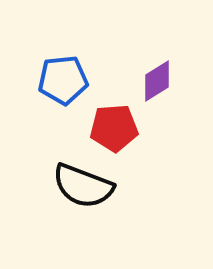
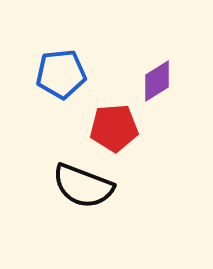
blue pentagon: moved 2 px left, 6 px up
